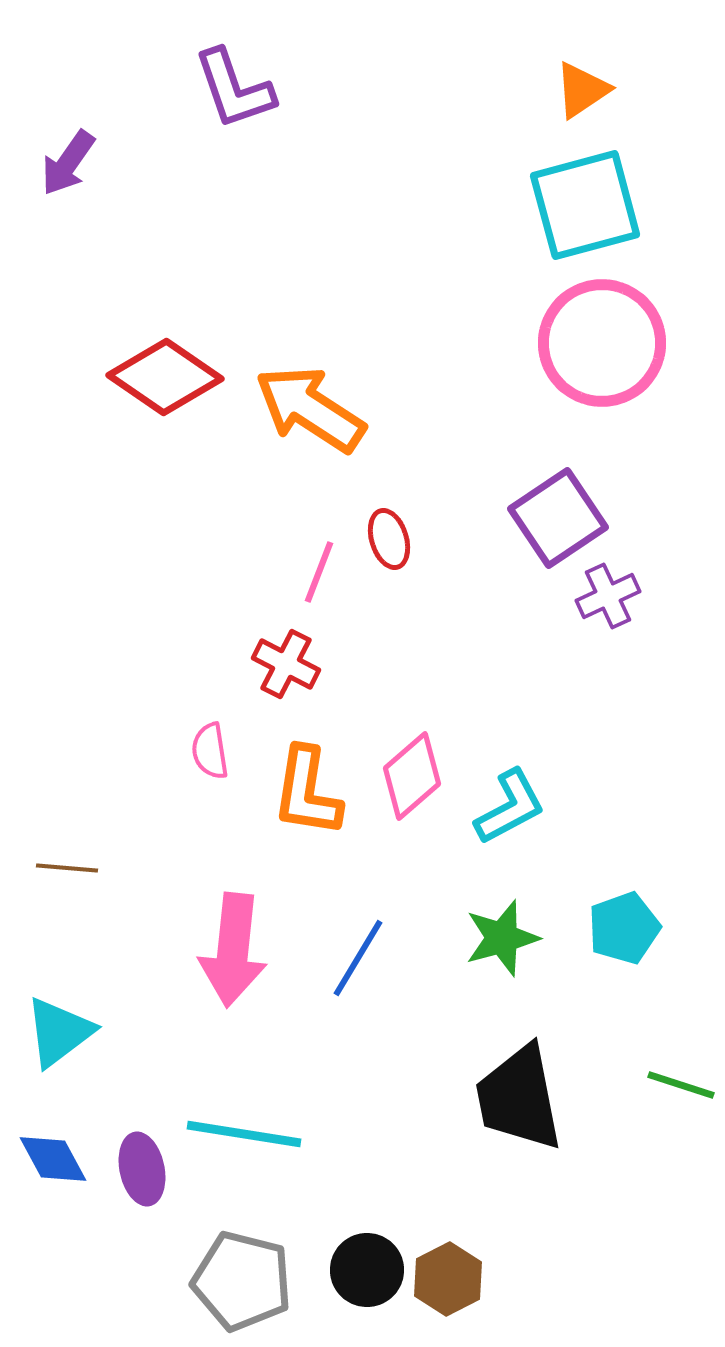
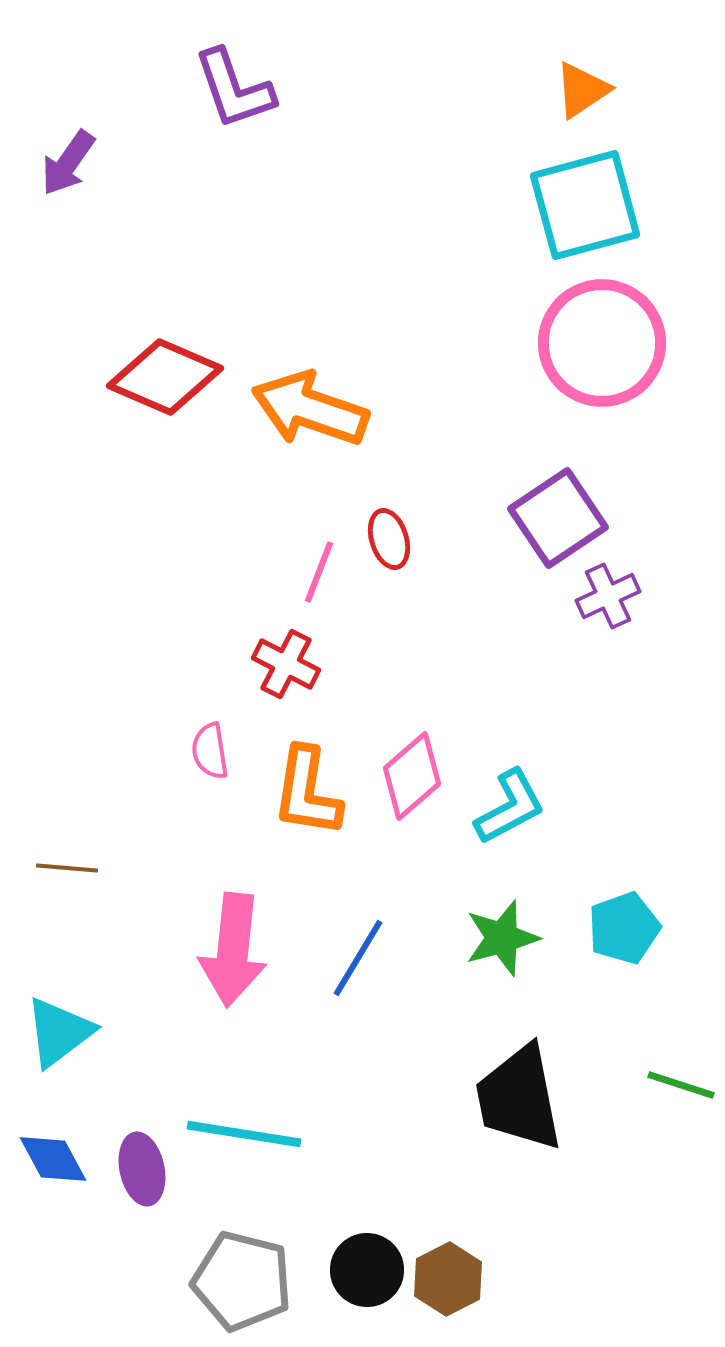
red diamond: rotated 11 degrees counterclockwise
orange arrow: rotated 14 degrees counterclockwise
